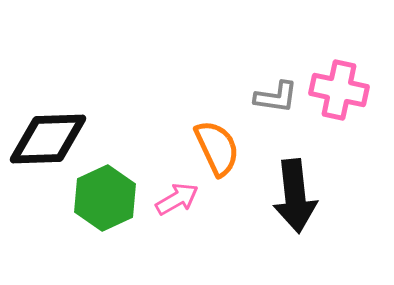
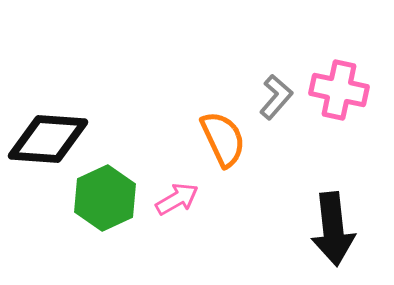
gray L-shape: rotated 57 degrees counterclockwise
black diamond: rotated 6 degrees clockwise
orange semicircle: moved 6 px right, 9 px up
black arrow: moved 38 px right, 33 px down
